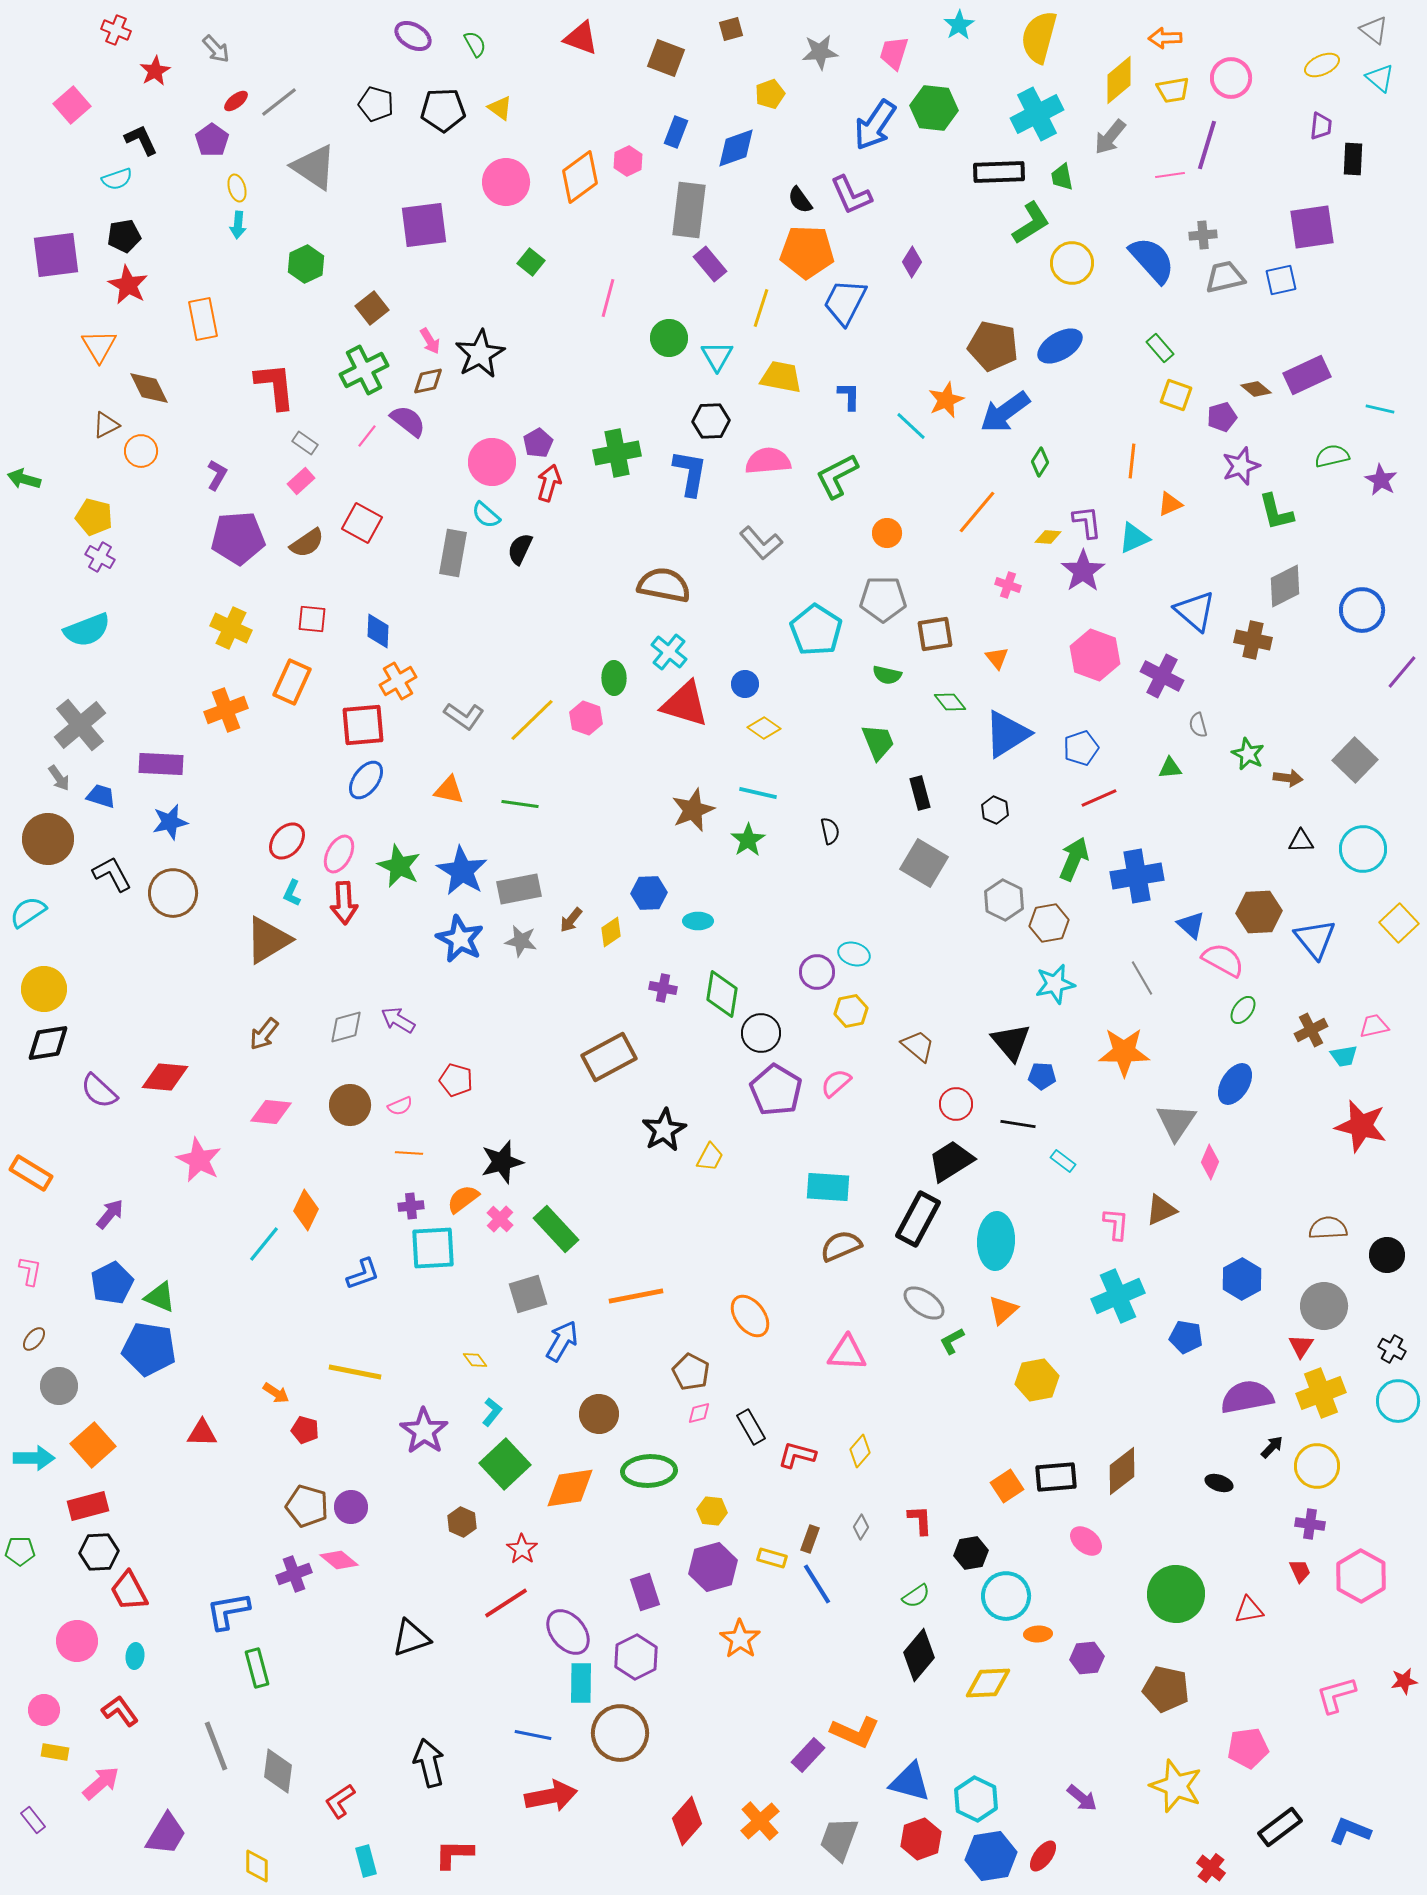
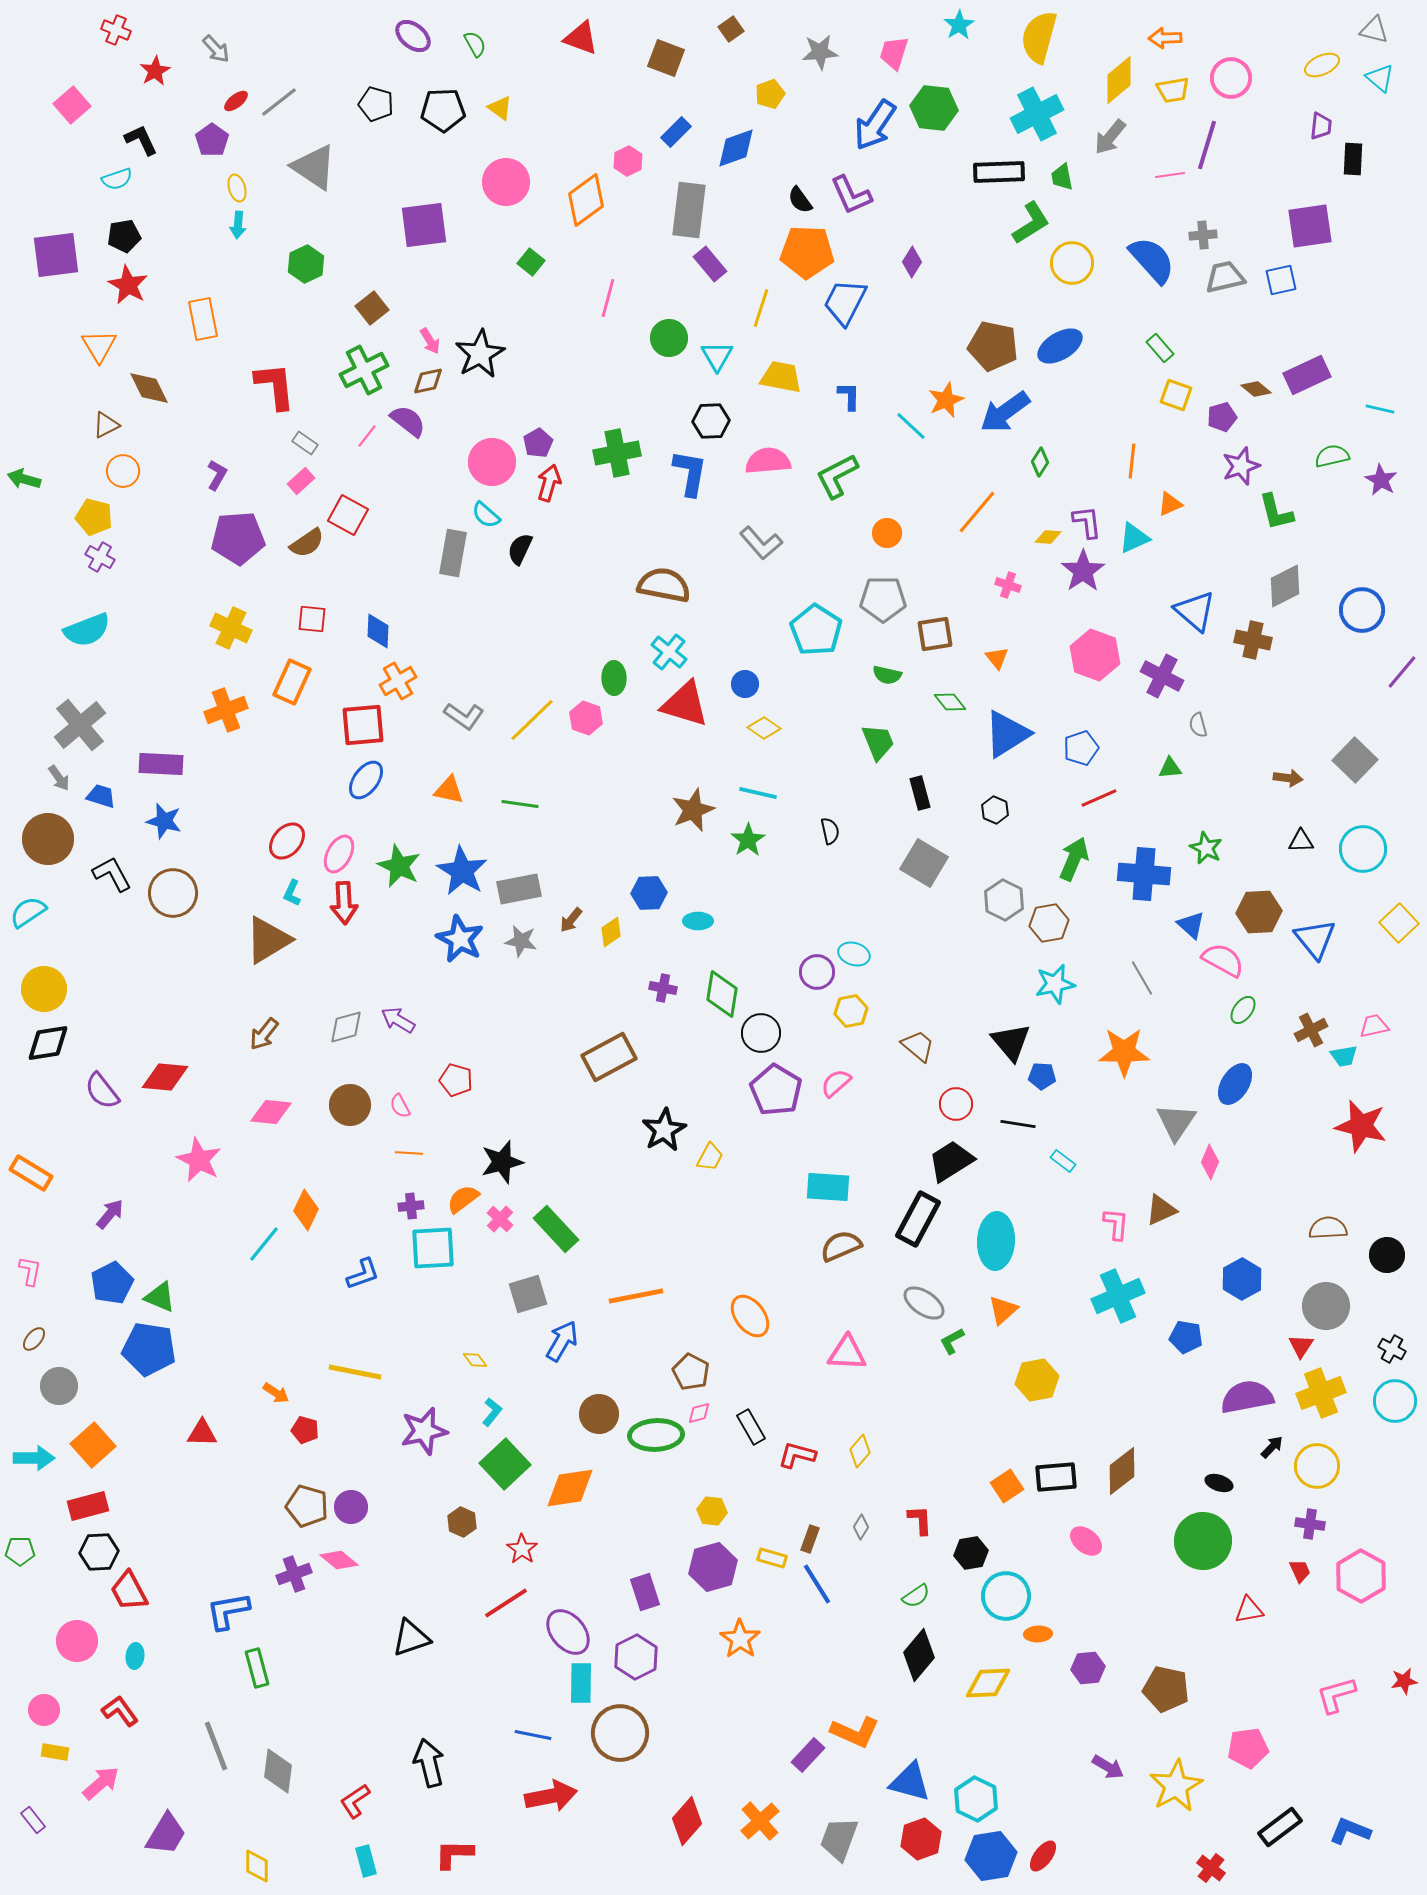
brown square at (731, 29): rotated 20 degrees counterclockwise
gray triangle at (1374, 30): rotated 24 degrees counterclockwise
purple ellipse at (413, 36): rotated 9 degrees clockwise
blue rectangle at (676, 132): rotated 24 degrees clockwise
orange diamond at (580, 177): moved 6 px right, 23 px down
purple square at (1312, 227): moved 2 px left, 1 px up
orange circle at (141, 451): moved 18 px left, 20 px down
red square at (362, 523): moved 14 px left, 8 px up
green star at (1248, 754): moved 42 px left, 94 px down
blue star at (170, 822): moved 6 px left, 1 px up; rotated 27 degrees clockwise
blue cross at (1137, 876): moved 7 px right, 2 px up; rotated 15 degrees clockwise
purple semicircle at (99, 1091): moved 3 px right; rotated 9 degrees clockwise
pink semicircle at (400, 1106): rotated 85 degrees clockwise
gray circle at (1324, 1306): moved 2 px right
cyan circle at (1398, 1401): moved 3 px left
purple star at (424, 1431): rotated 24 degrees clockwise
green ellipse at (649, 1471): moved 7 px right, 36 px up
green circle at (1176, 1594): moved 27 px right, 53 px up
purple hexagon at (1087, 1658): moved 1 px right, 10 px down
yellow star at (1176, 1786): rotated 22 degrees clockwise
purple arrow at (1082, 1798): moved 26 px right, 31 px up; rotated 8 degrees counterclockwise
red L-shape at (340, 1801): moved 15 px right
